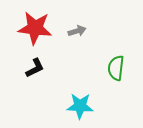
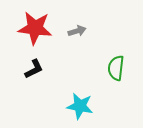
black L-shape: moved 1 px left, 1 px down
cyan star: rotated 8 degrees clockwise
